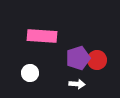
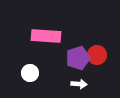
pink rectangle: moved 4 px right
red circle: moved 5 px up
white arrow: moved 2 px right
